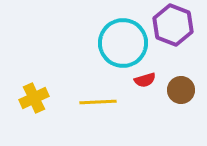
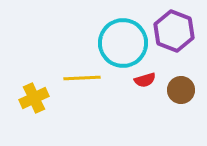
purple hexagon: moved 1 px right, 6 px down
yellow line: moved 16 px left, 24 px up
